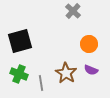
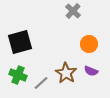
black square: moved 1 px down
purple semicircle: moved 1 px down
green cross: moved 1 px left, 1 px down
gray line: rotated 56 degrees clockwise
